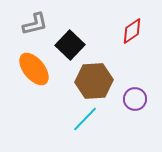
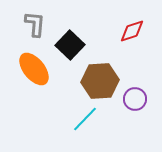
gray L-shape: rotated 72 degrees counterclockwise
red diamond: rotated 16 degrees clockwise
brown hexagon: moved 6 px right
